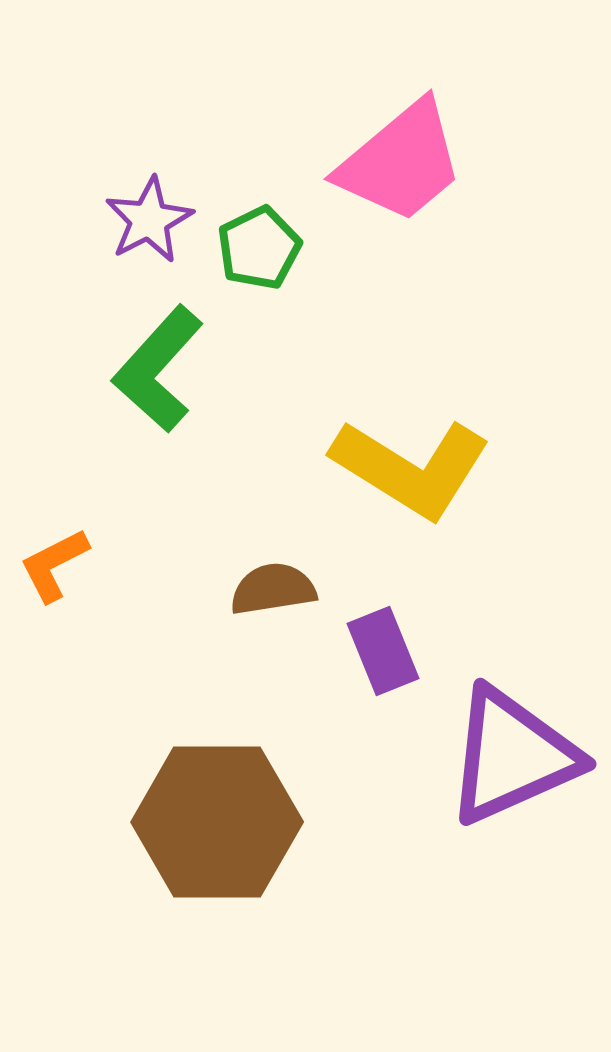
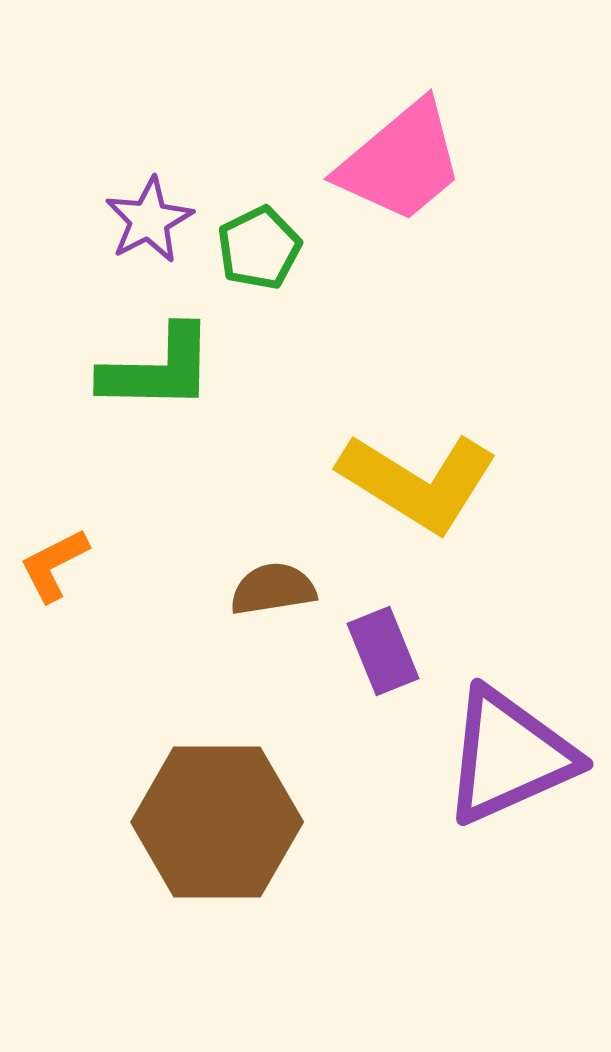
green L-shape: rotated 131 degrees counterclockwise
yellow L-shape: moved 7 px right, 14 px down
purple triangle: moved 3 px left
